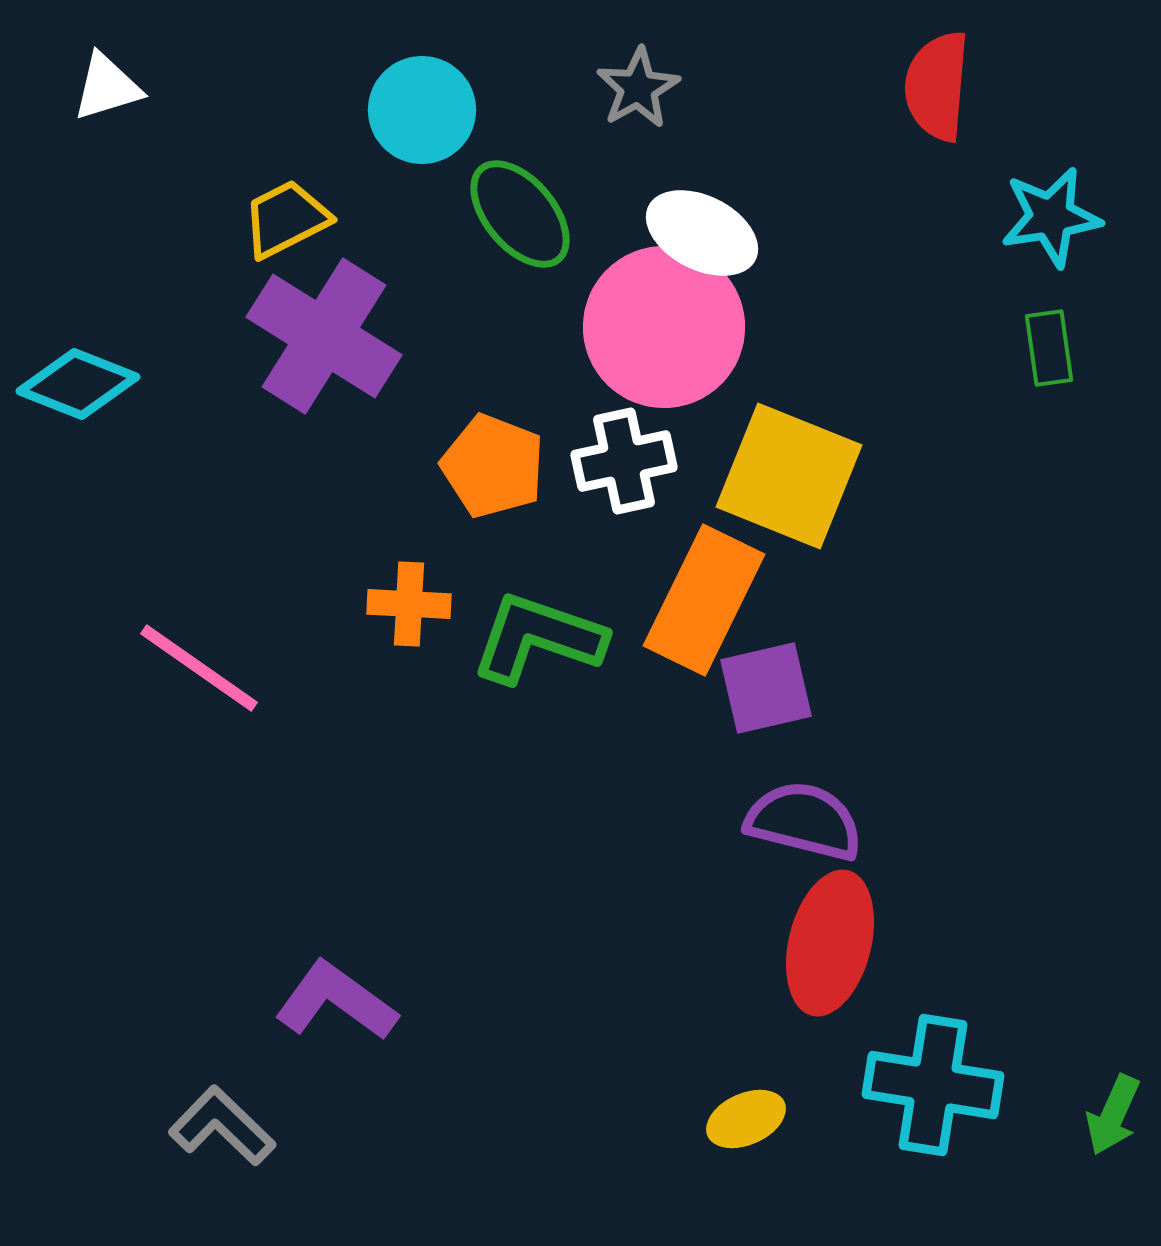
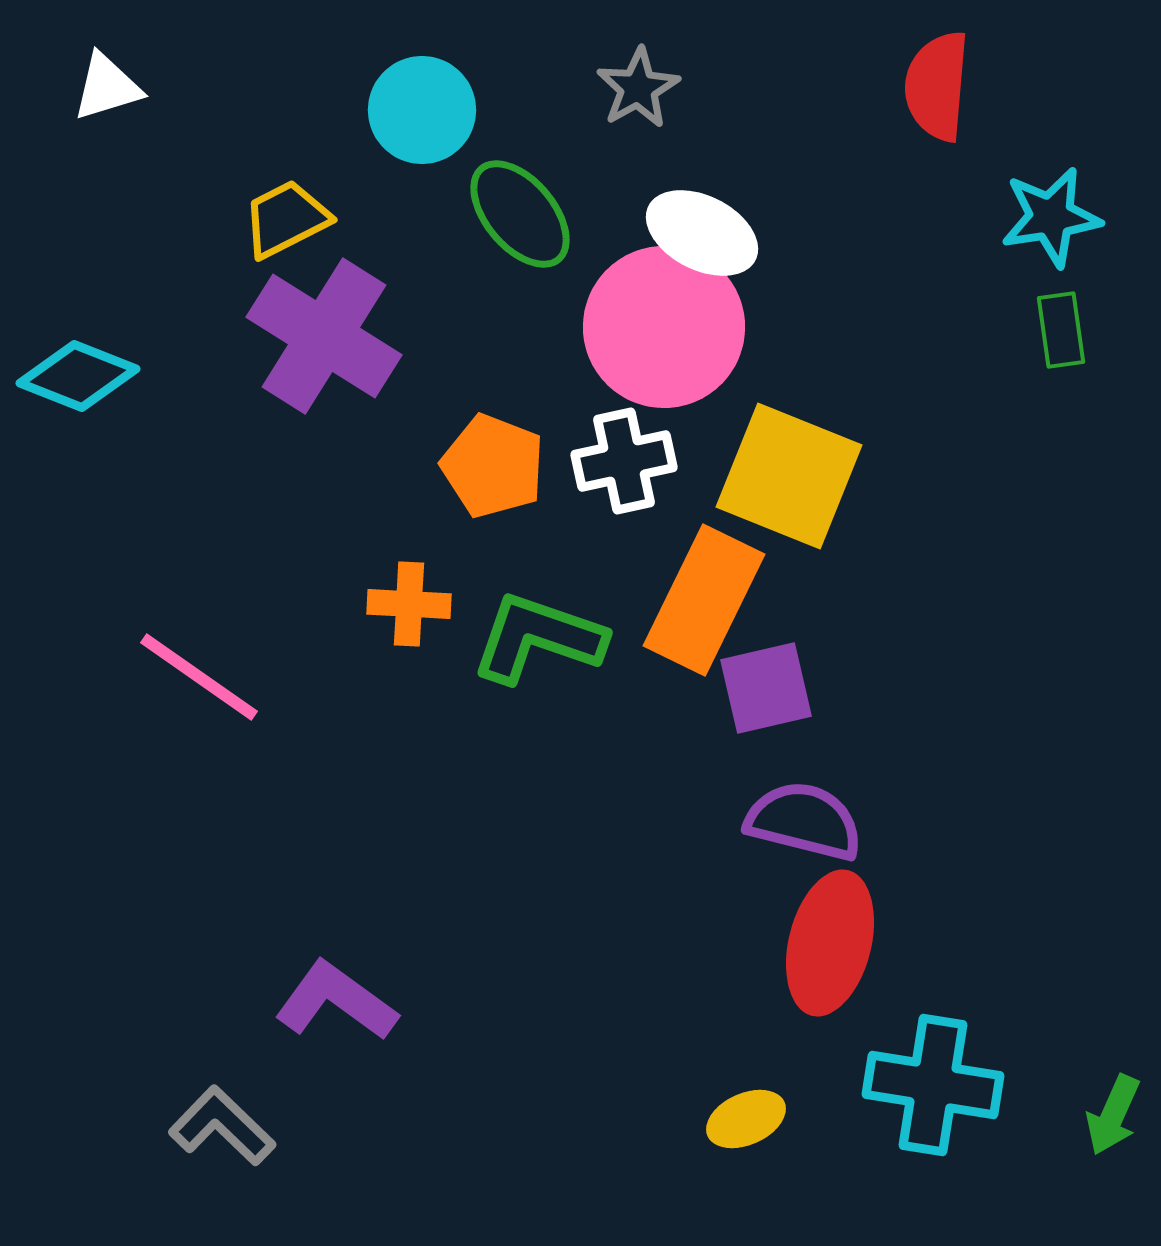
green rectangle: moved 12 px right, 18 px up
cyan diamond: moved 8 px up
pink line: moved 9 px down
